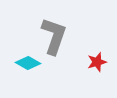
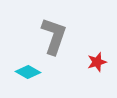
cyan diamond: moved 9 px down
